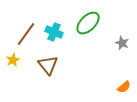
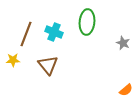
green ellipse: moved 1 px left, 1 px up; rotated 40 degrees counterclockwise
brown line: rotated 15 degrees counterclockwise
gray star: moved 1 px right
yellow star: rotated 24 degrees clockwise
orange semicircle: moved 2 px right, 3 px down
